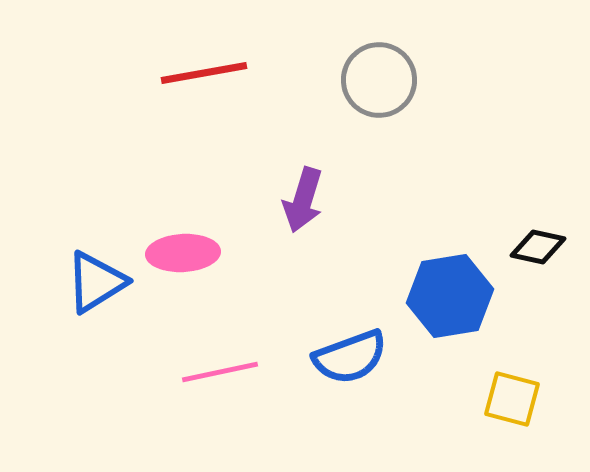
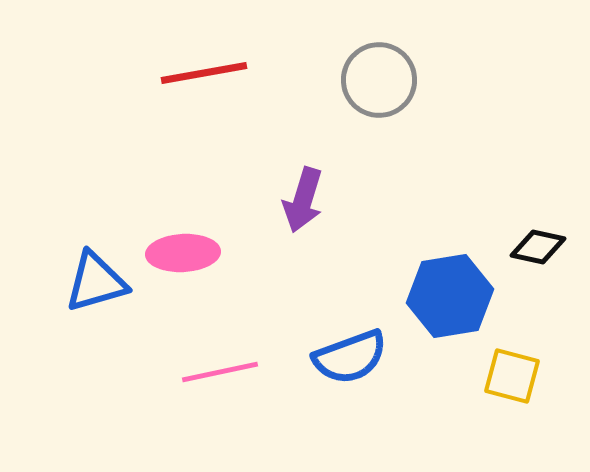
blue triangle: rotated 16 degrees clockwise
yellow square: moved 23 px up
